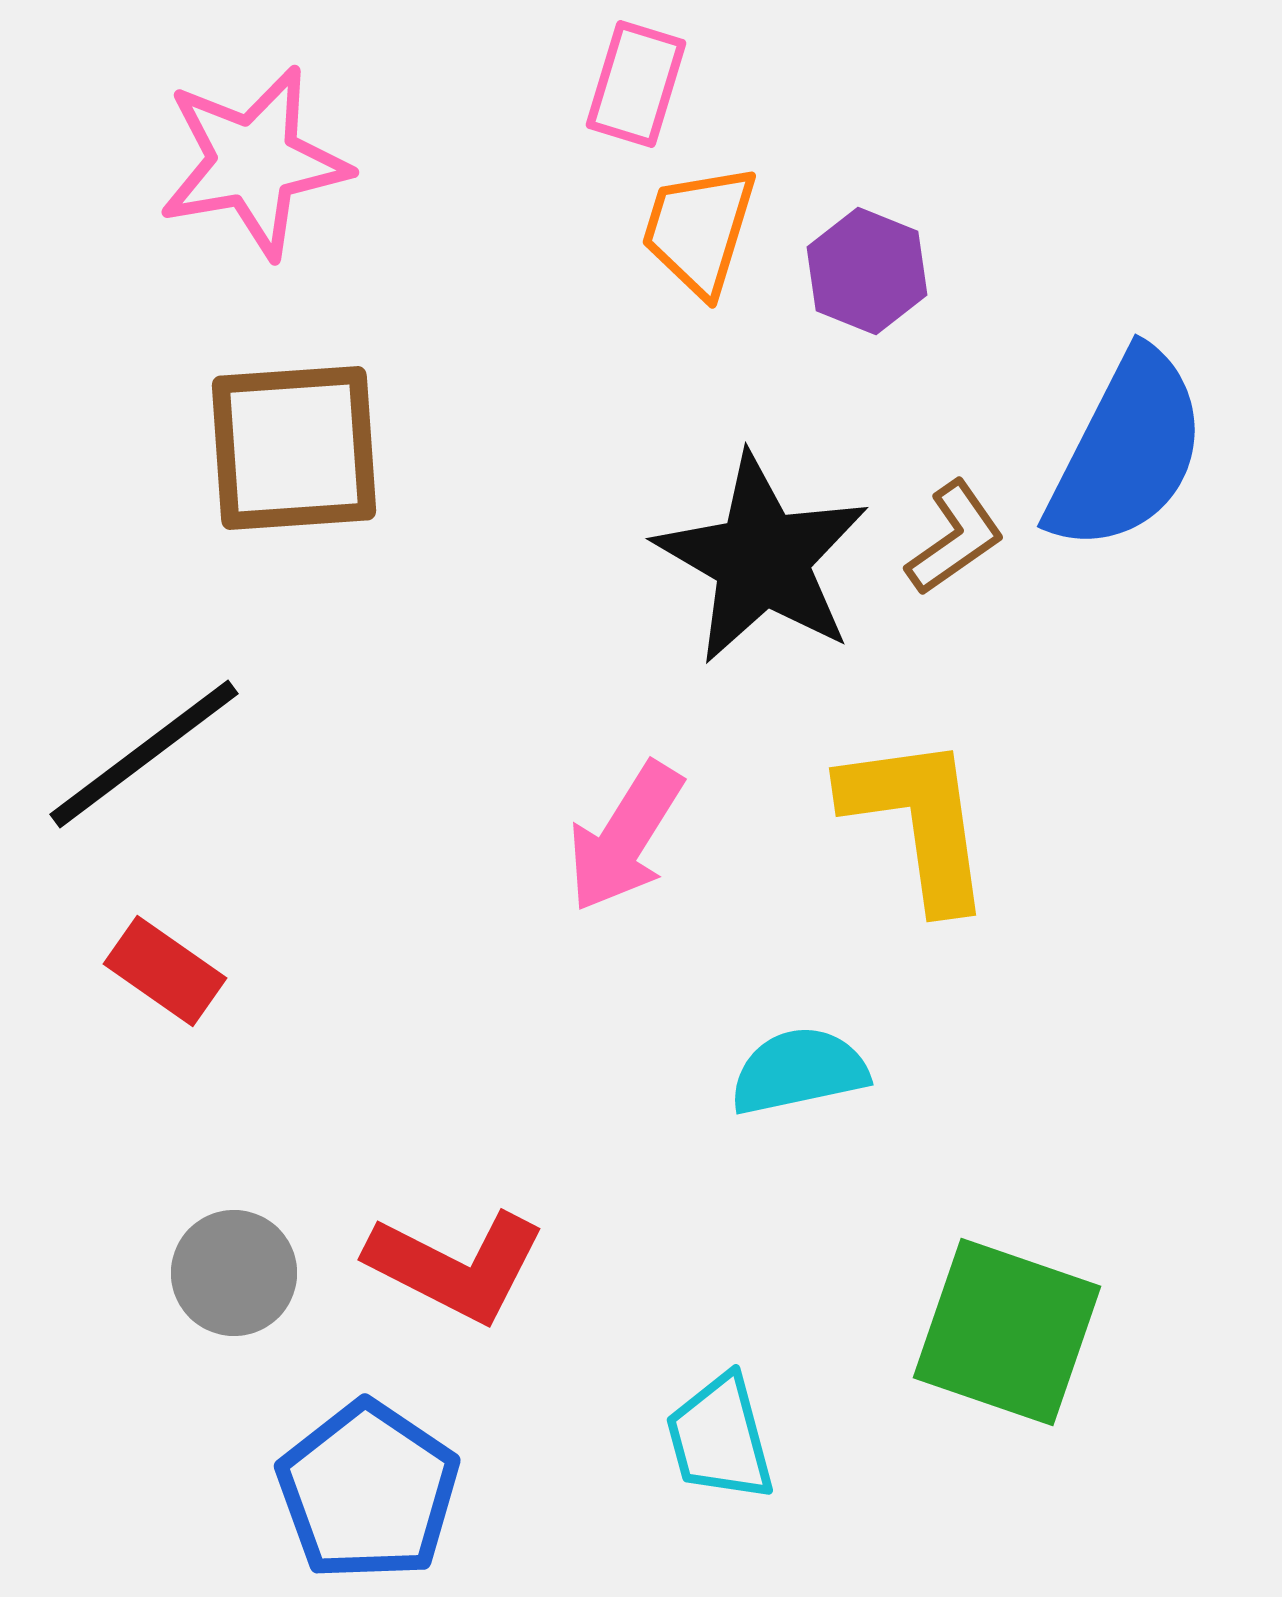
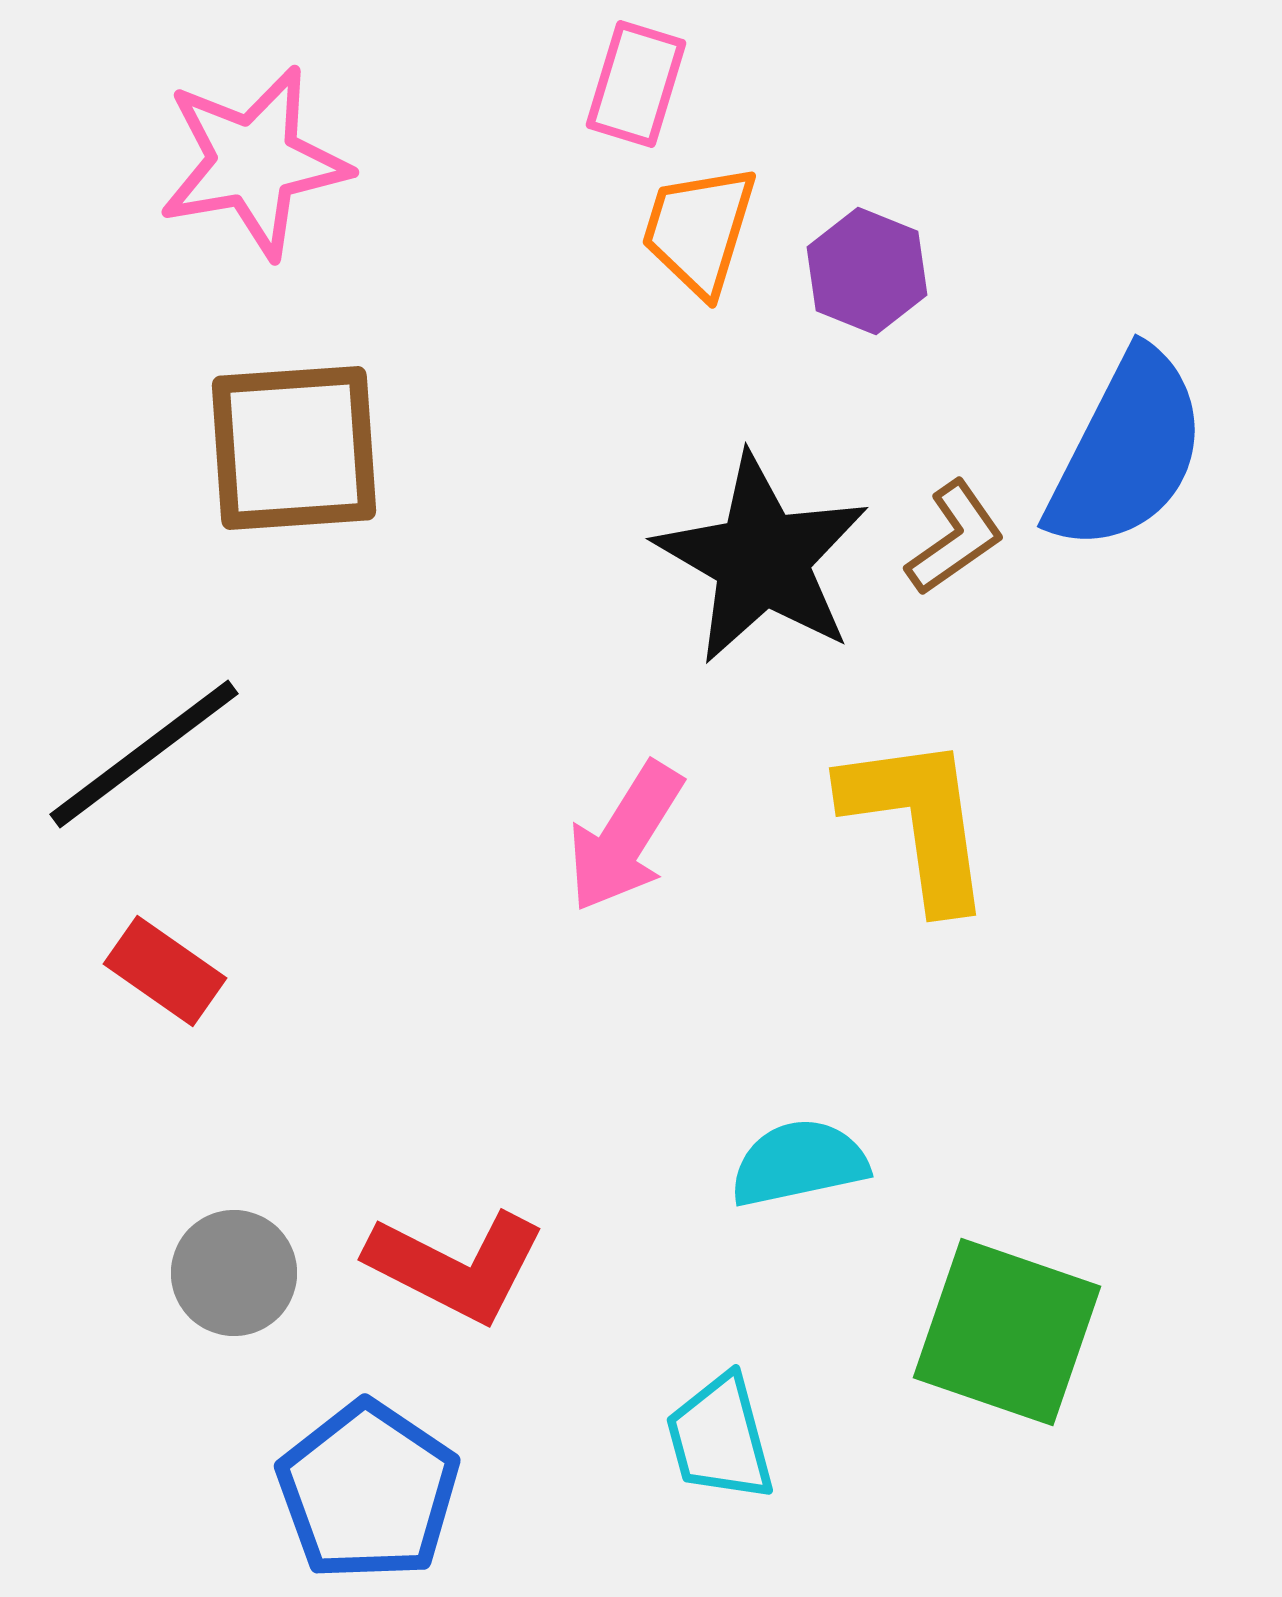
cyan semicircle: moved 92 px down
